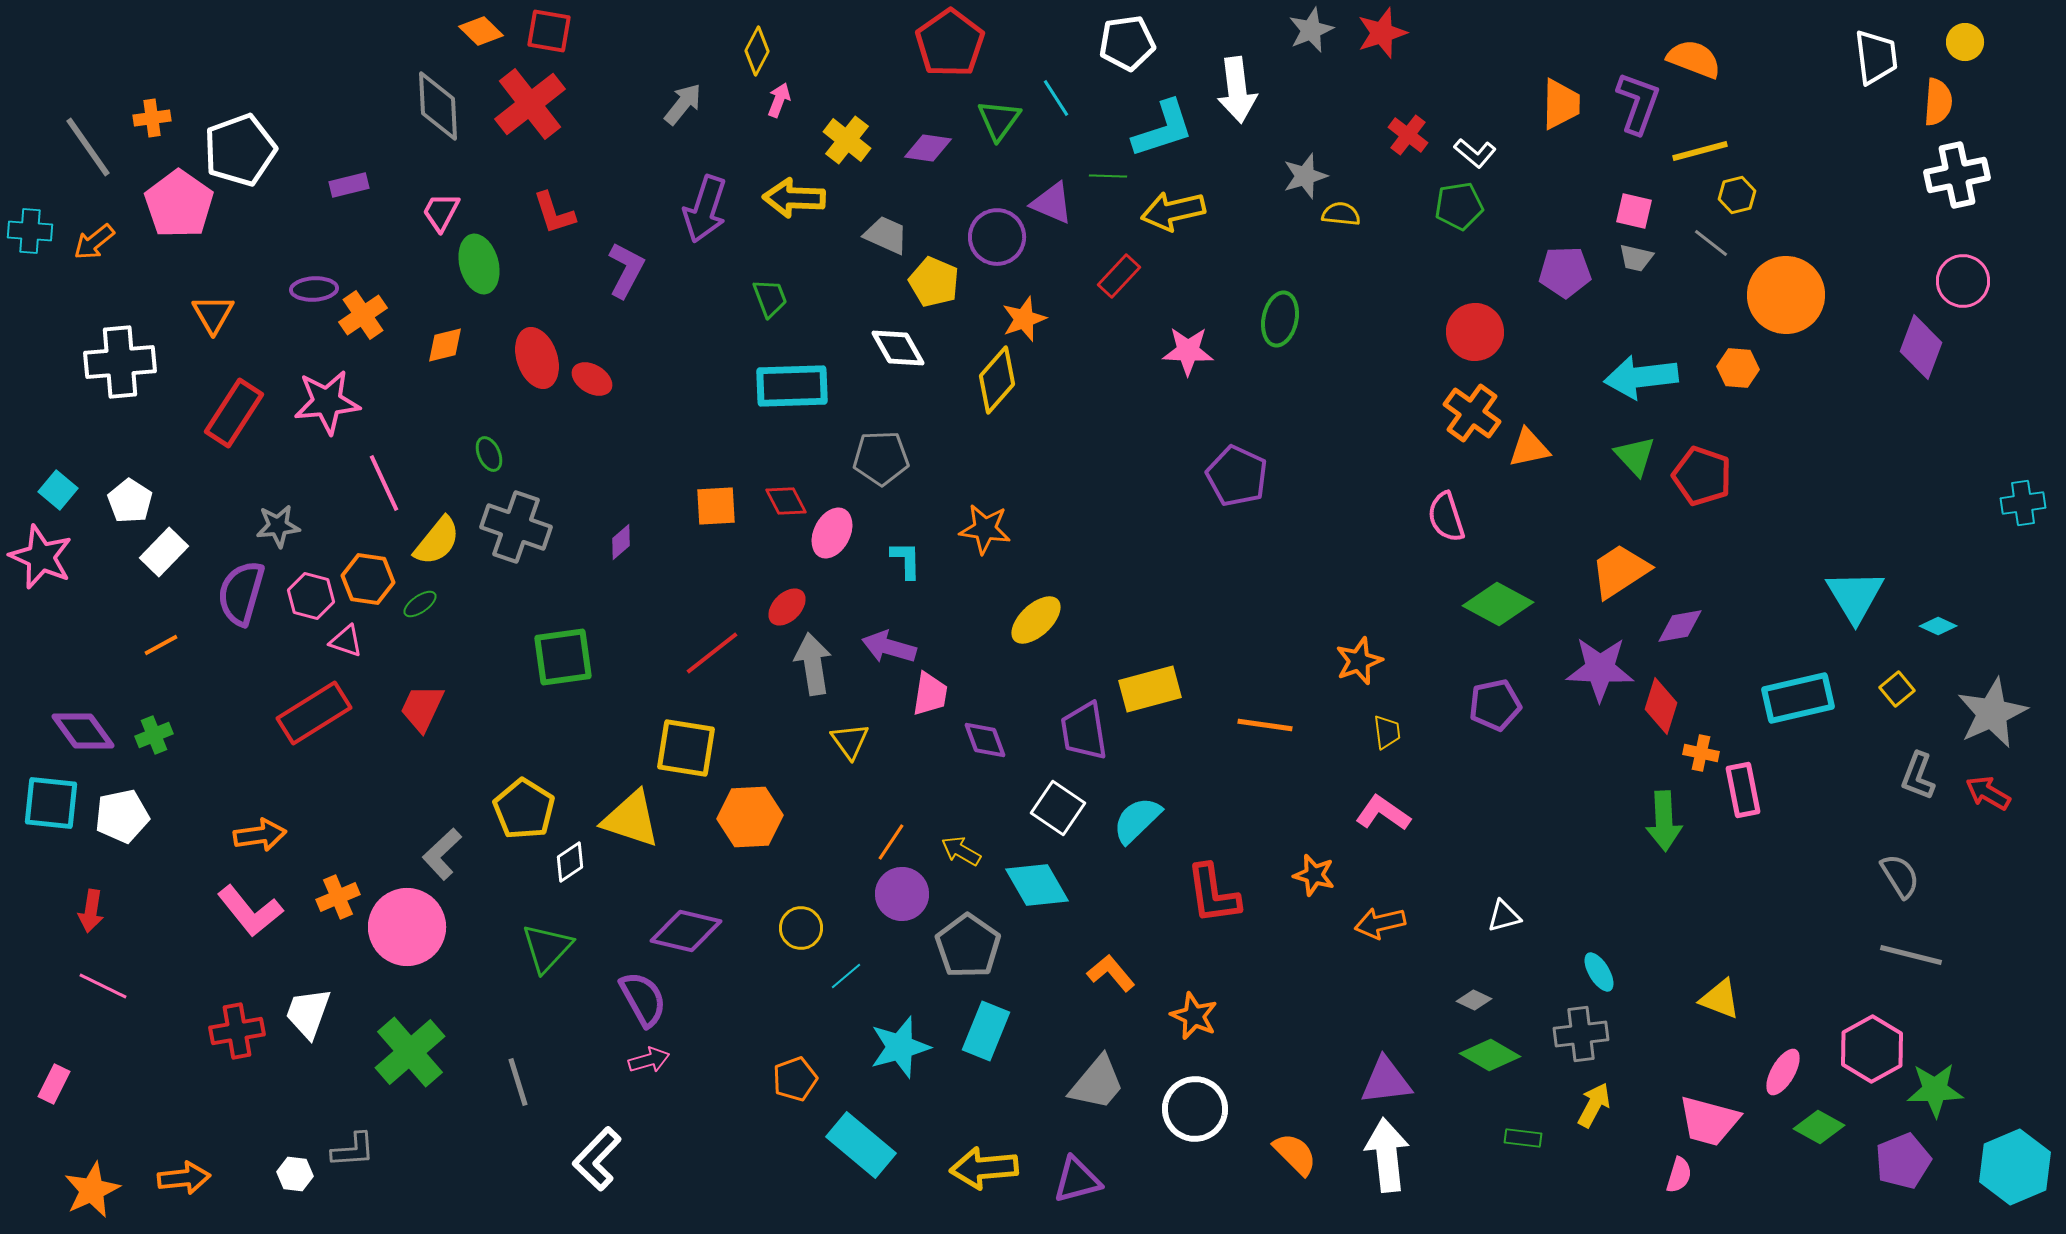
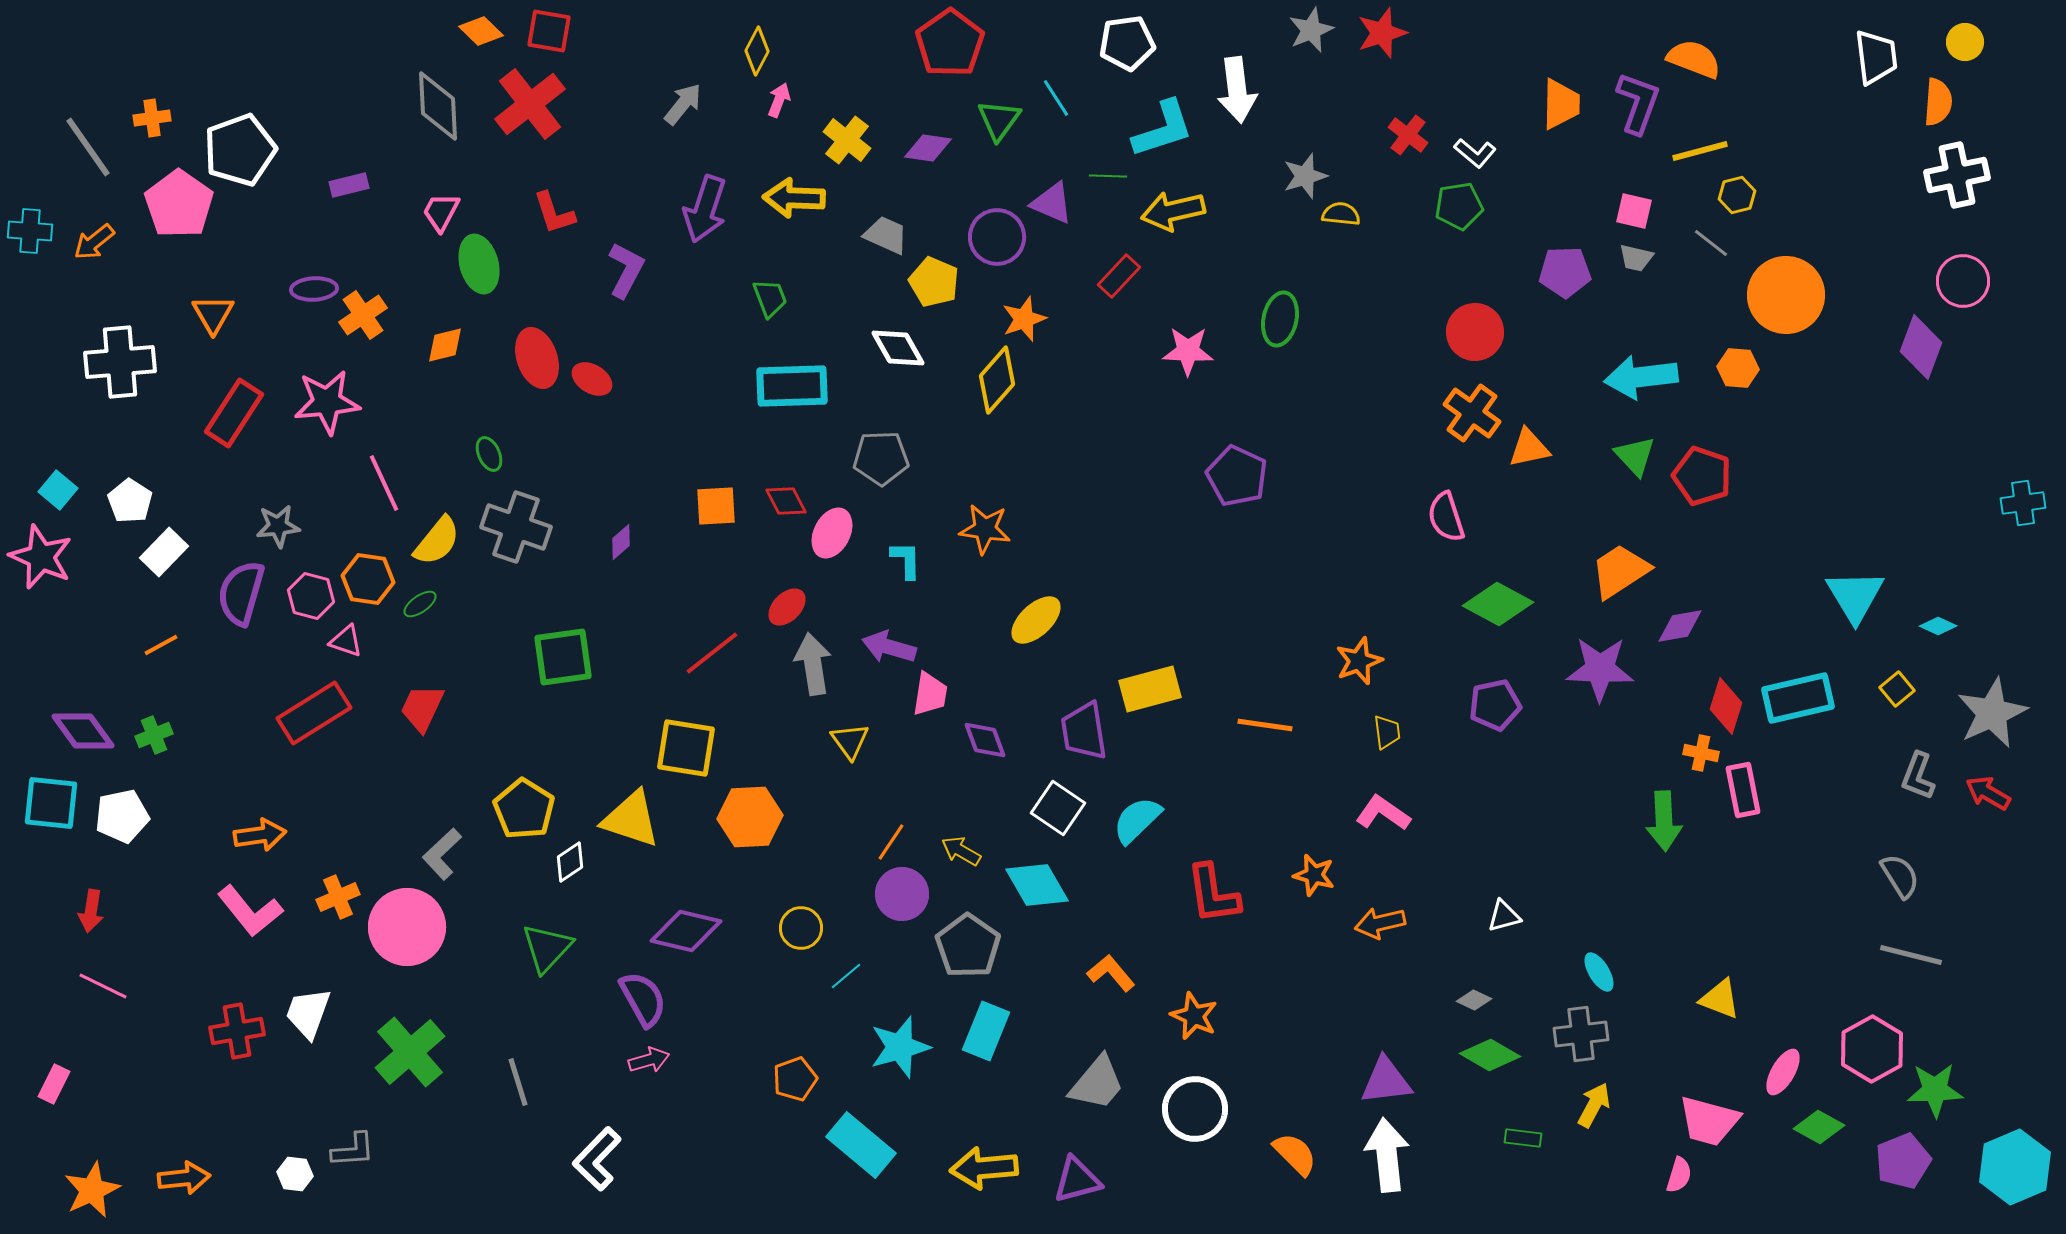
red diamond at (1661, 706): moved 65 px right
